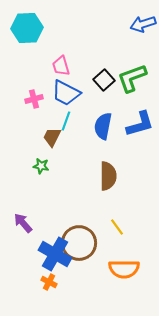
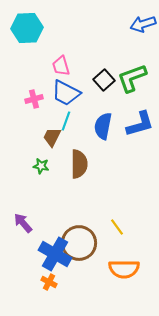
brown semicircle: moved 29 px left, 12 px up
